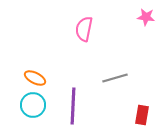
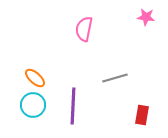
orange ellipse: rotated 15 degrees clockwise
